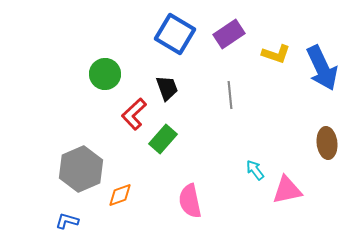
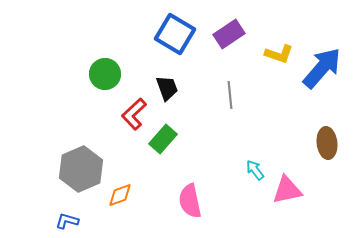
yellow L-shape: moved 3 px right
blue arrow: rotated 114 degrees counterclockwise
